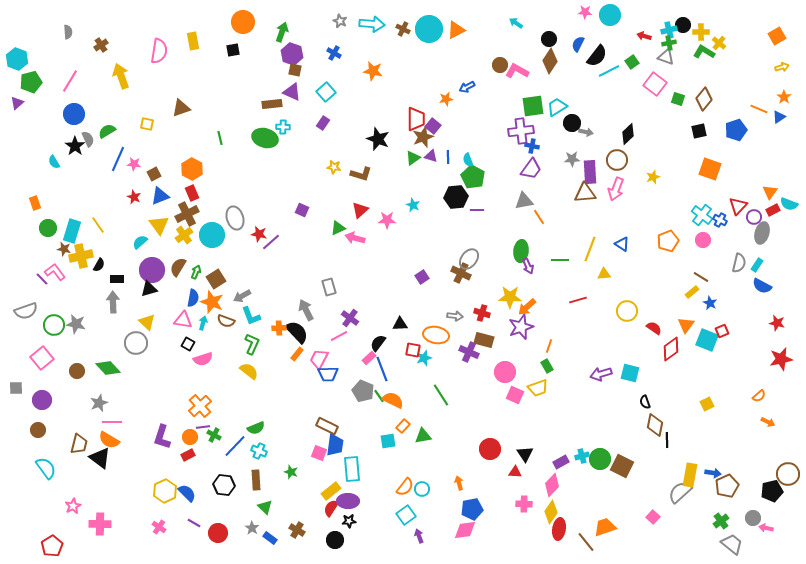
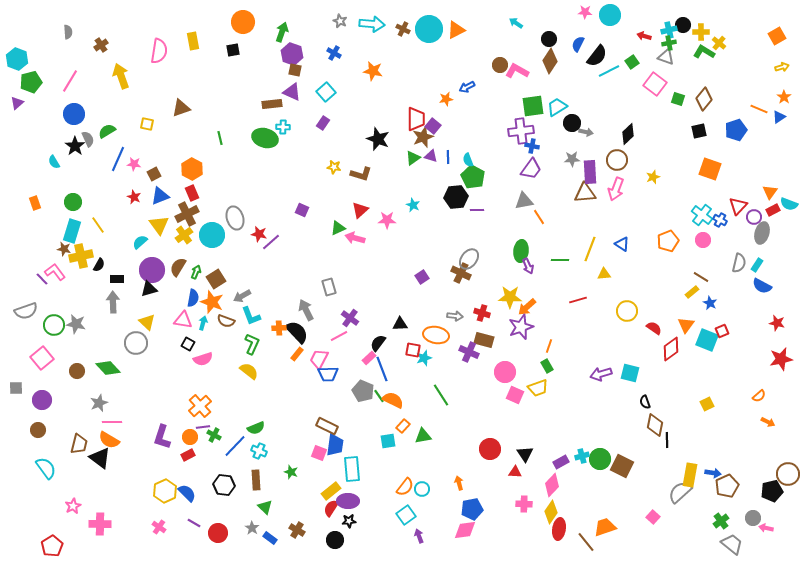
green circle at (48, 228): moved 25 px right, 26 px up
